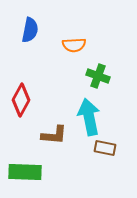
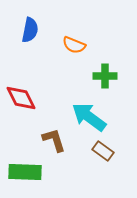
orange semicircle: rotated 25 degrees clockwise
green cross: moved 7 px right; rotated 20 degrees counterclockwise
red diamond: moved 2 px up; rotated 56 degrees counterclockwise
cyan arrow: rotated 42 degrees counterclockwise
brown L-shape: moved 5 px down; rotated 112 degrees counterclockwise
brown rectangle: moved 2 px left, 3 px down; rotated 25 degrees clockwise
